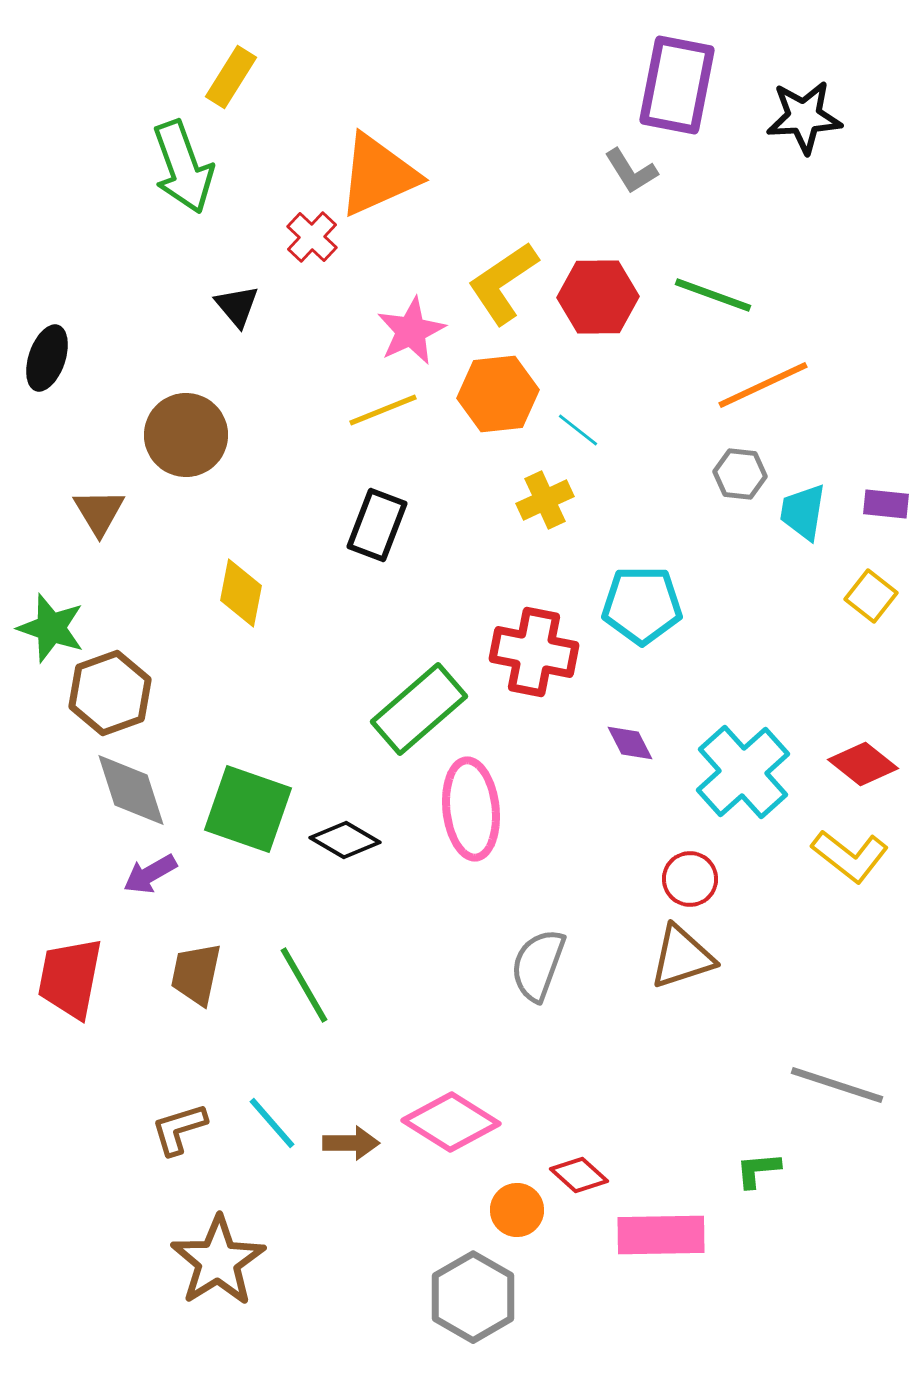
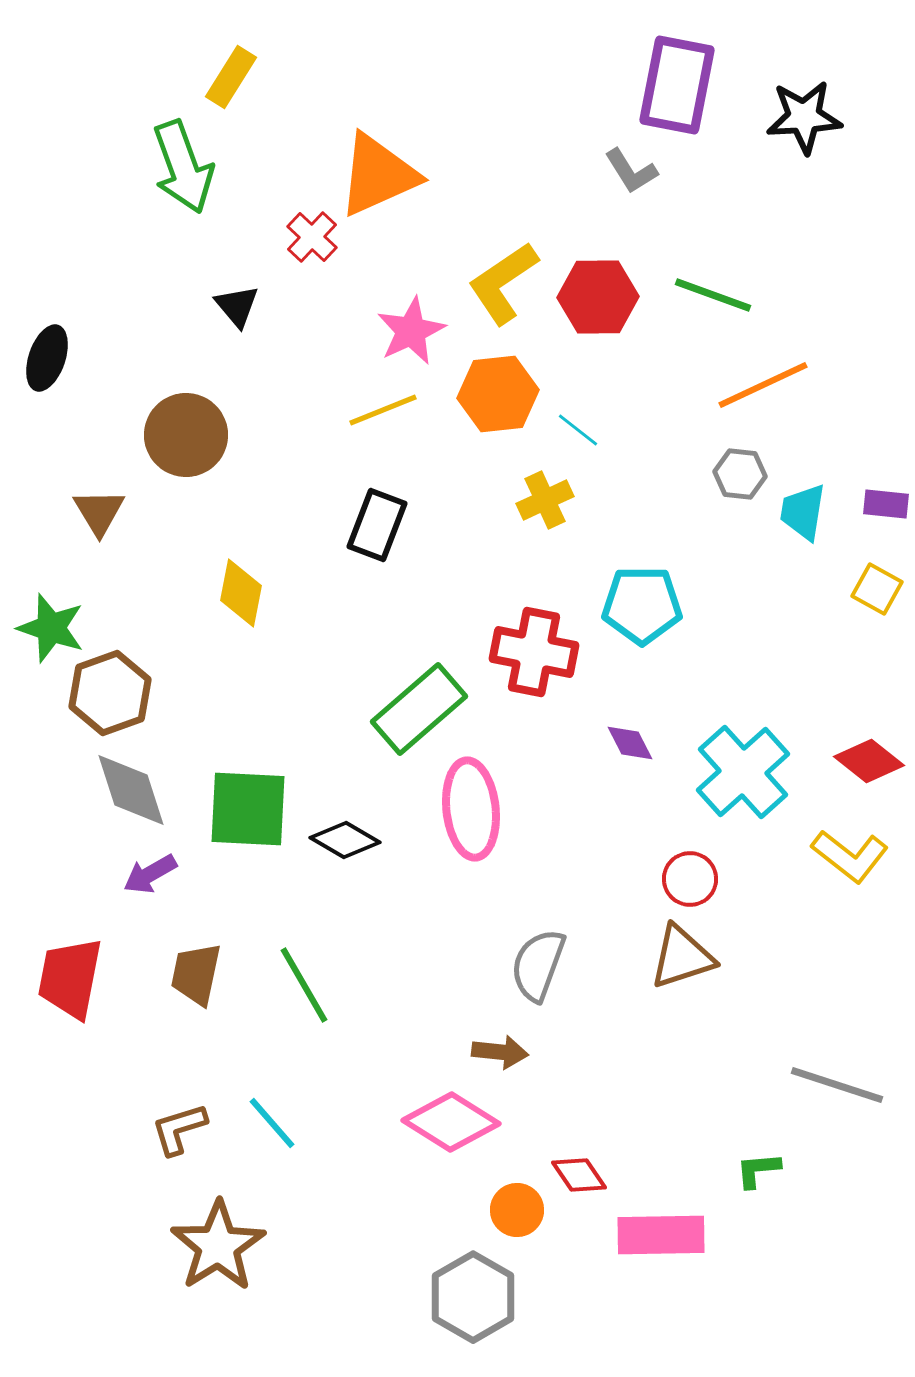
yellow square at (871, 596): moved 6 px right, 7 px up; rotated 9 degrees counterclockwise
red diamond at (863, 764): moved 6 px right, 3 px up
green square at (248, 809): rotated 16 degrees counterclockwise
brown arrow at (351, 1143): moved 149 px right, 91 px up; rotated 6 degrees clockwise
red diamond at (579, 1175): rotated 14 degrees clockwise
brown star at (218, 1261): moved 15 px up
